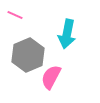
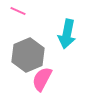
pink line: moved 3 px right, 4 px up
pink semicircle: moved 9 px left, 2 px down
